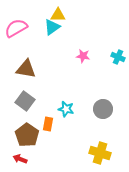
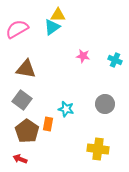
pink semicircle: moved 1 px right, 1 px down
cyan cross: moved 3 px left, 3 px down
gray square: moved 3 px left, 1 px up
gray circle: moved 2 px right, 5 px up
brown pentagon: moved 4 px up
yellow cross: moved 2 px left, 4 px up; rotated 10 degrees counterclockwise
